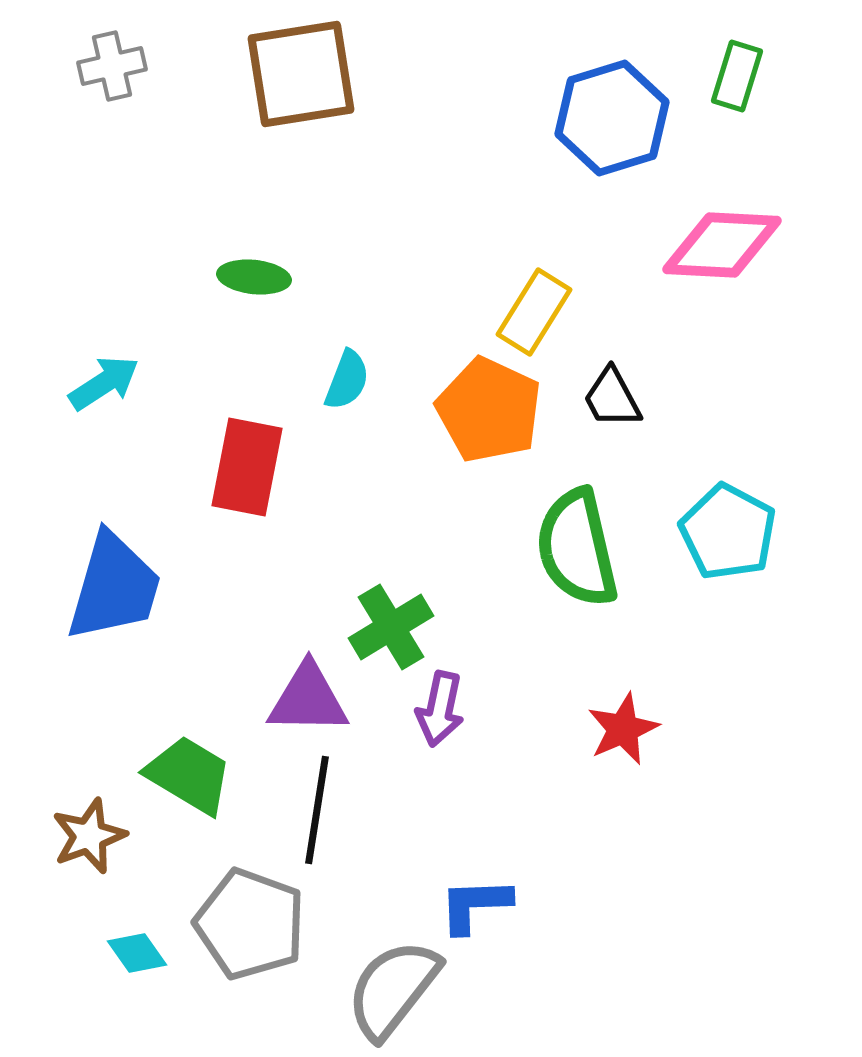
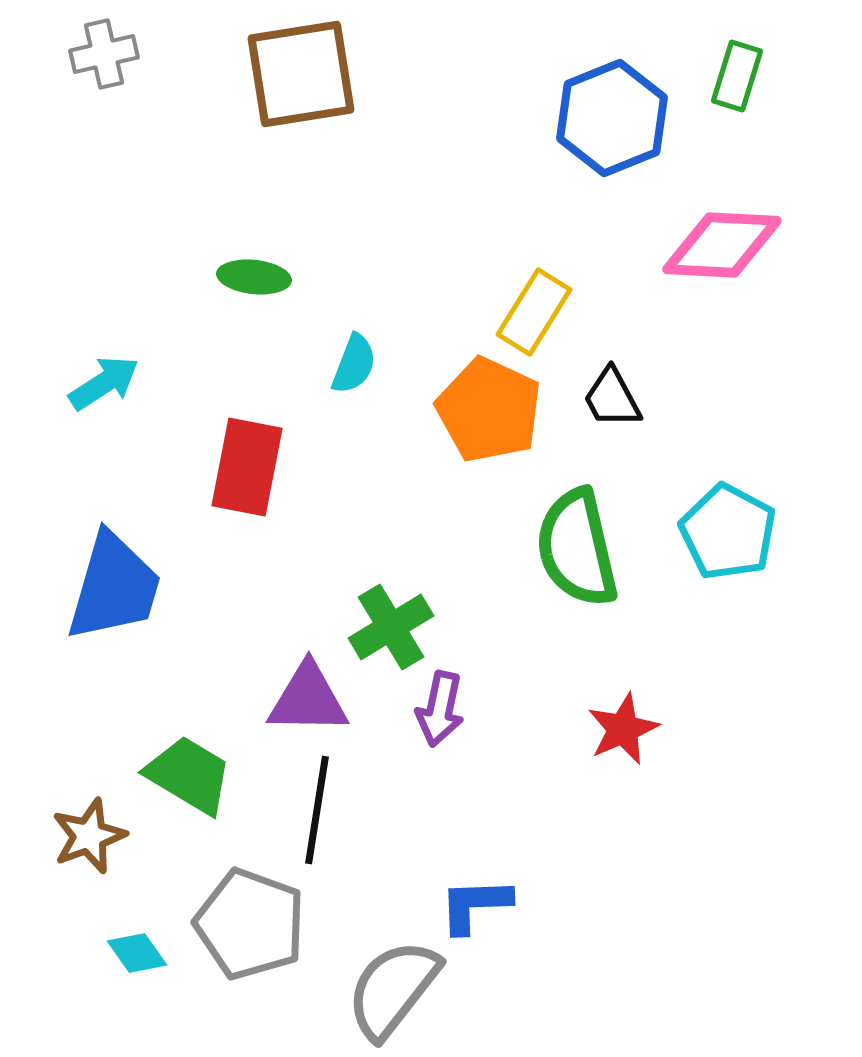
gray cross: moved 8 px left, 12 px up
blue hexagon: rotated 5 degrees counterclockwise
cyan semicircle: moved 7 px right, 16 px up
